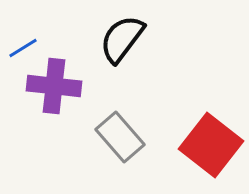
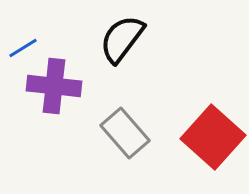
gray rectangle: moved 5 px right, 4 px up
red square: moved 2 px right, 8 px up; rotated 4 degrees clockwise
